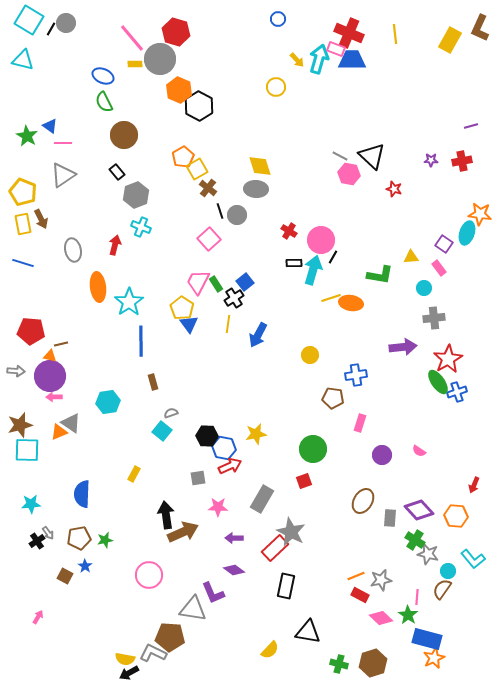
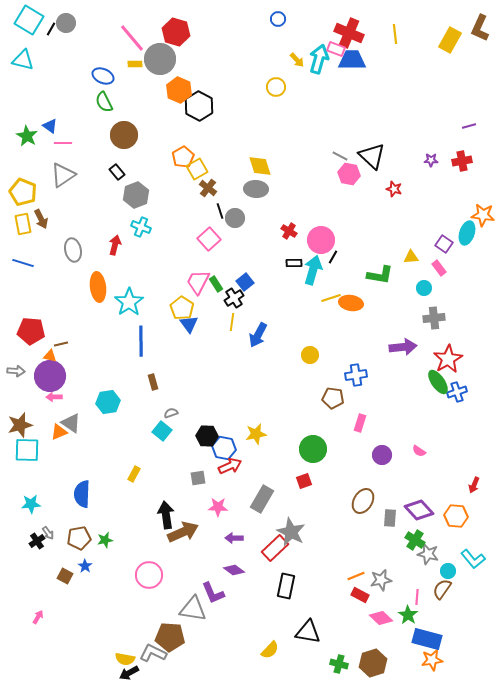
purple line at (471, 126): moved 2 px left
orange star at (480, 214): moved 3 px right, 1 px down
gray circle at (237, 215): moved 2 px left, 3 px down
yellow line at (228, 324): moved 4 px right, 2 px up
orange star at (434, 658): moved 2 px left, 2 px down; rotated 15 degrees clockwise
